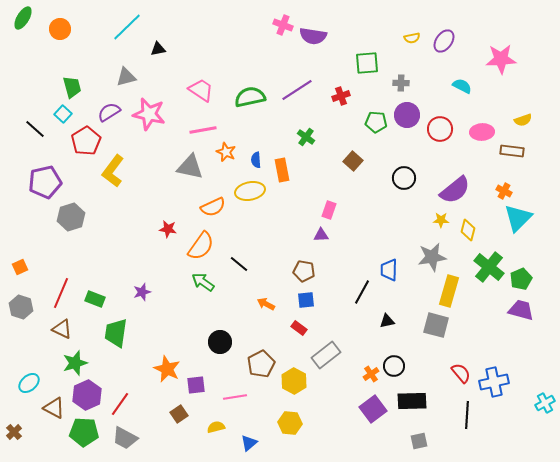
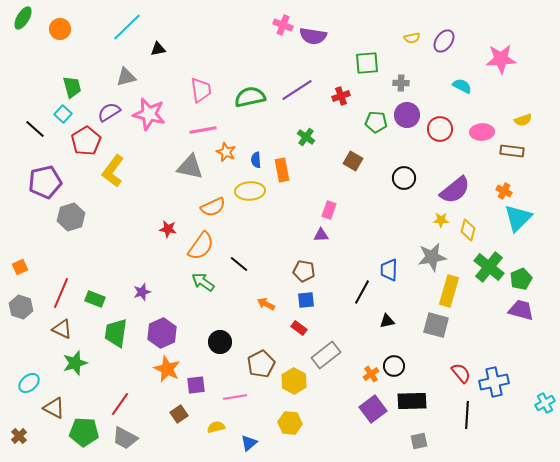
pink trapezoid at (201, 90): rotated 48 degrees clockwise
brown square at (353, 161): rotated 12 degrees counterclockwise
yellow ellipse at (250, 191): rotated 8 degrees clockwise
purple hexagon at (87, 395): moved 75 px right, 62 px up
brown cross at (14, 432): moved 5 px right, 4 px down
